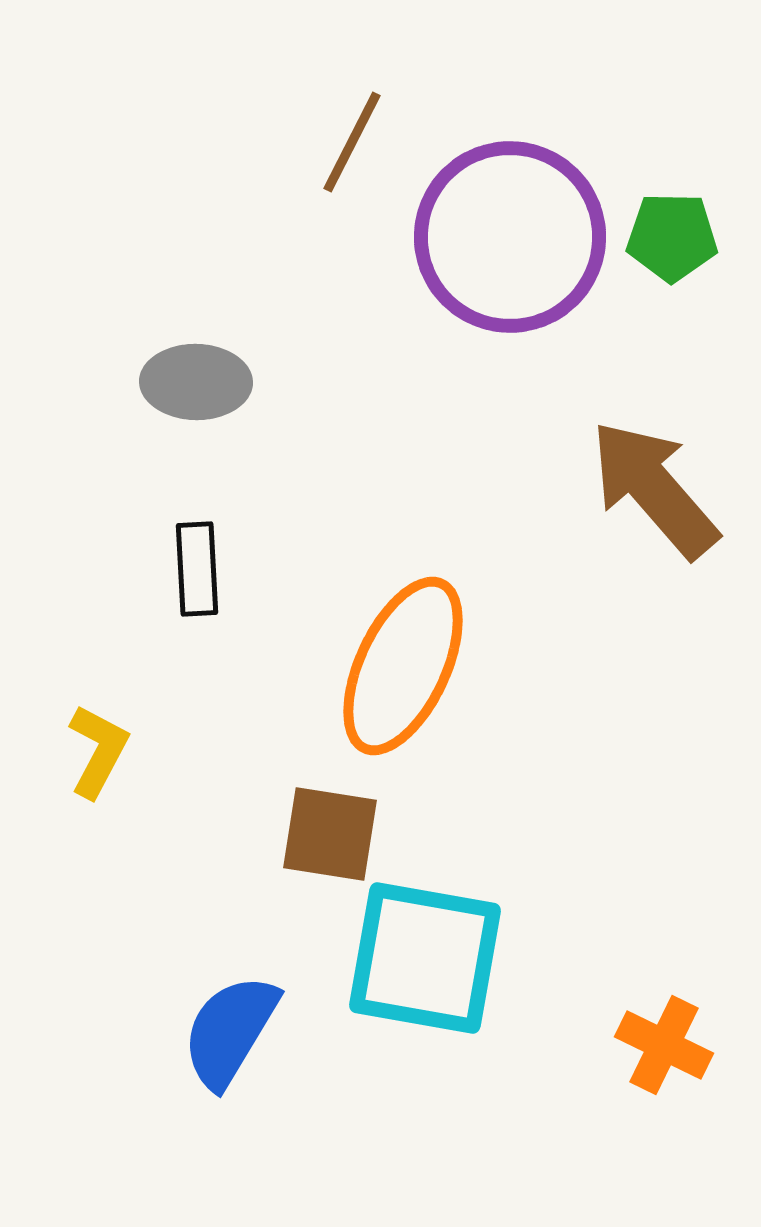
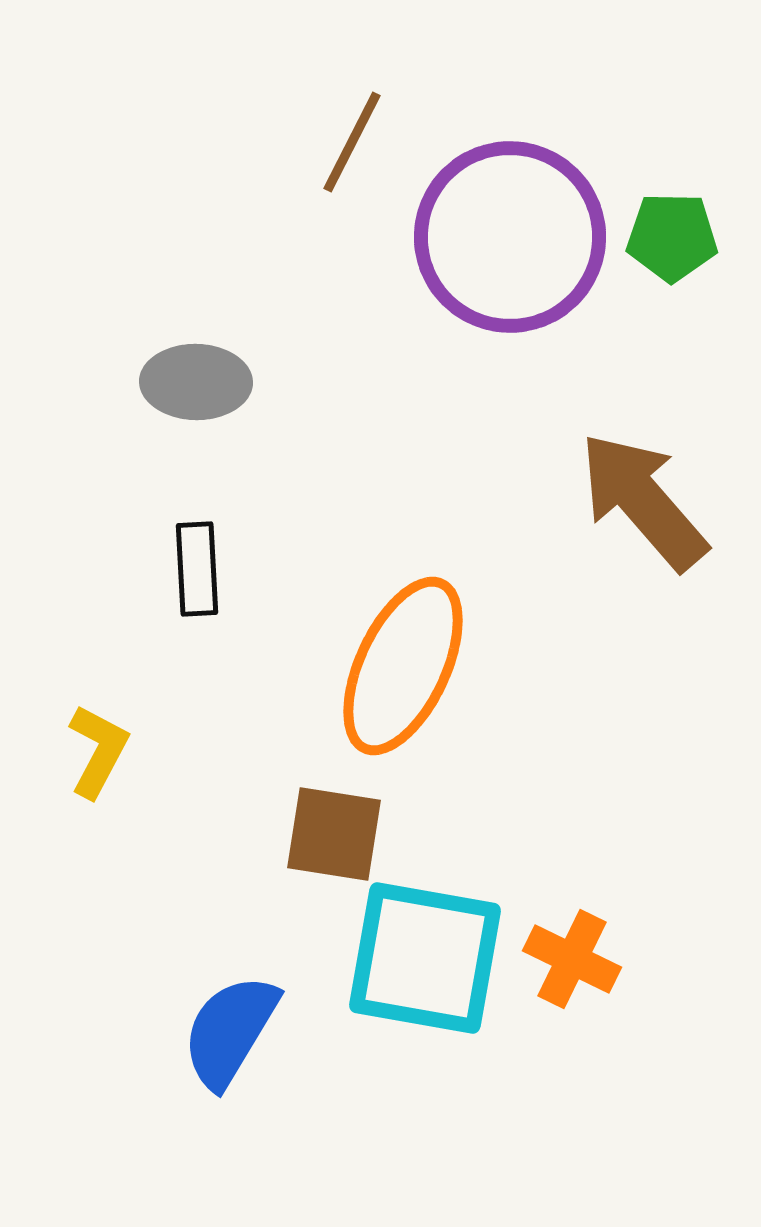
brown arrow: moved 11 px left, 12 px down
brown square: moved 4 px right
orange cross: moved 92 px left, 86 px up
